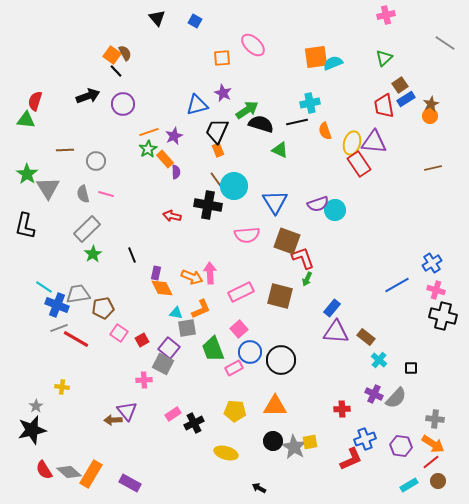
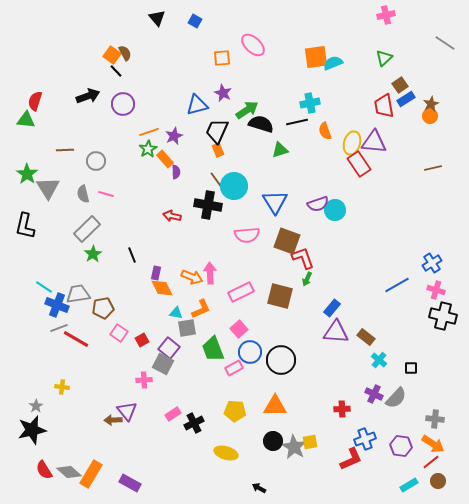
green triangle at (280, 150): rotated 42 degrees counterclockwise
